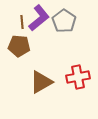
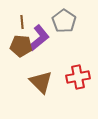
purple L-shape: moved 20 px down
brown pentagon: moved 2 px right
brown triangle: rotated 45 degrees counterclockwise
